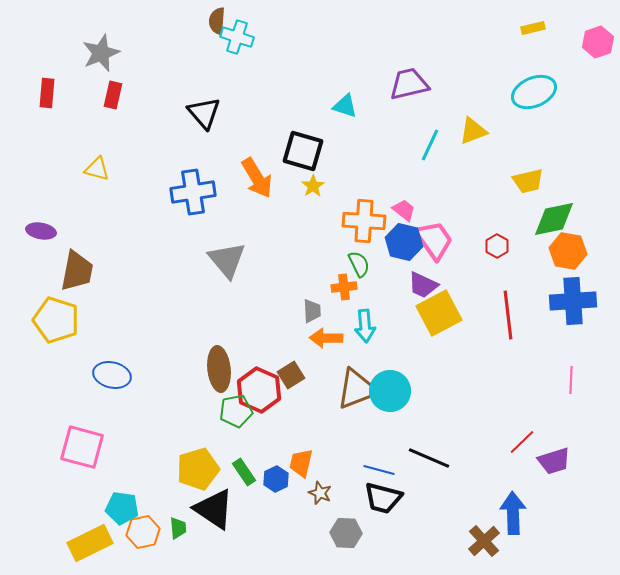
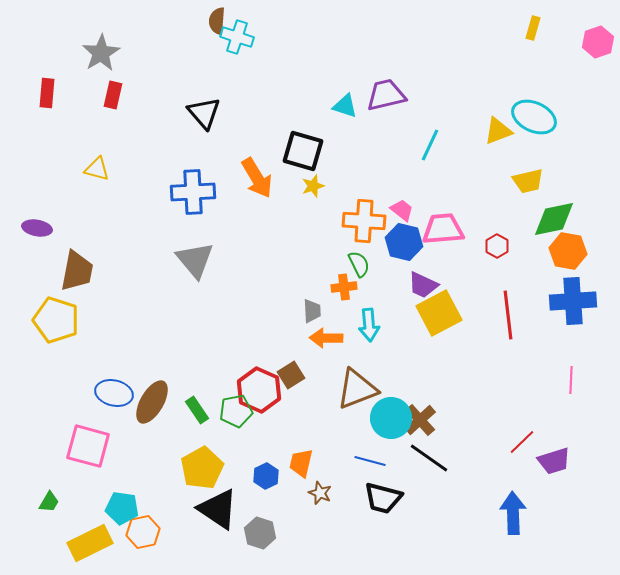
yellow rectangle at (533, 28): rotated 60 degrees counterclockwise
gray star at (101, 53): rotated 9 degrees counterclockwise
purple trapezoid at (409, 84): moved 23 px left, 11 px down
cyan ellipse at (534, 92): moved 25 px down; rotated 48 degrees clockwise
yellow triangle at (473, 131): moved 25 px right
yellow star at (313, 186): rotated 15 degrees clockwise
blue cross at (193, 192): rotated 6 degrees clockwise
pink trapezoid at (404, 210): moved 2 px left
purple ellipse at (41, 231): moved 4 px left, 3 px up
pink trapezoid at (434, 240): moved 9 px right, 11 px up; rotated 60 degrees counterclockwise
gray triangle at (227, 260): moved 32 px left
cyan arrow at (365, 326): moved 4 px right, 1 px up
brown ellipse at (219, 369): moved 67 px left, 33 px down; rotated 36 degrees clockwise
blue ellipse at (112, 375): moved 2 px right, 18 px down
cyan circle at (390, 391): moved 1 px right, 27 px down
pink square at (82, 447): moved 6 px right, 1 px up
black line at (429, 458): rotated 12 degrees clockwise
yellow pentagon at (198, 469): moved 4 px right, 1 px up; rotated 12 degrees counterclockwise
blue line at (379, 470): moved 9 px left, 9 px up
green rectangle at (244, 472): moved 47 px left, 62 px up
blue hexagon at (276, 479): moved 10 px left, 3 px up
black triangle at (214, 509): moved 4 px right
green trapezoid at (178, 528): moved 129 px left, 26 px up; rotated 35 degrees clockwise
gray hexagon at (346, 533): moved 86 px left; rotated 16 degrees clockwise
brown cross at (484, 541): moved 64 px left, 121 px up
